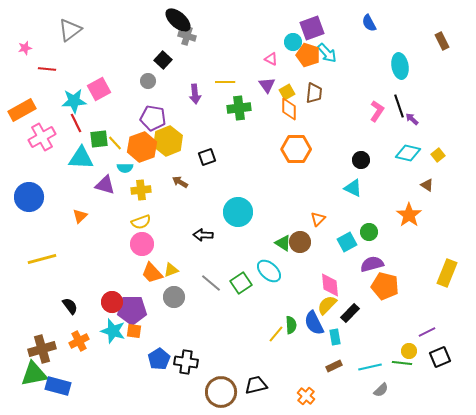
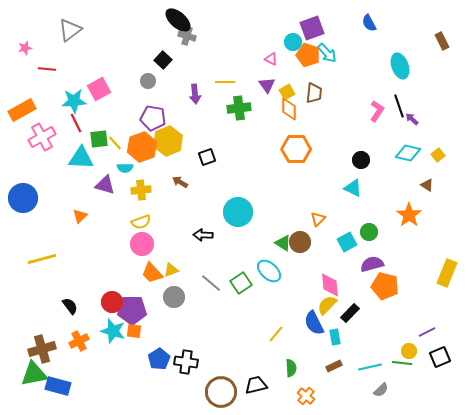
cyan ellipse at (400, 66): rotated 10 degrees counterclockwise
blue circle at (29, 197): moved 6 px left, 1 px down
green semicircle at (291, 325): moved 43 px down
